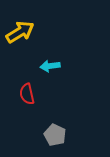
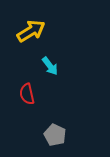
yellow arrow: moved 11 px right, 1 px up
cyan arrow: rotated 120 degrees counterclockwise
